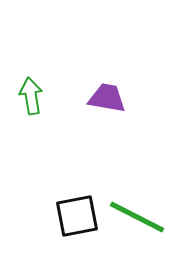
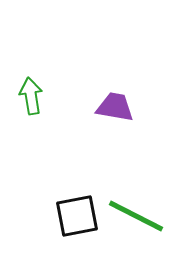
purple trapezoid: moved 8 px right, 9 px down
green line: moved 1 px left, 1 px up
